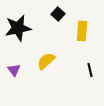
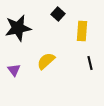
black line: moved 7 px up
